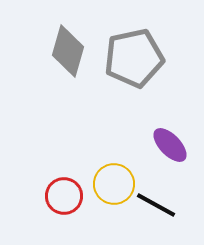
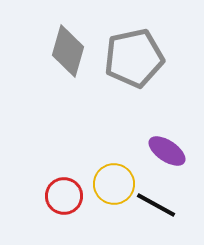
purple ellipse: moved 3 px left, 6 px down; rotated 12 degrees counterclockwise
